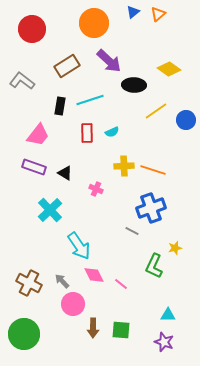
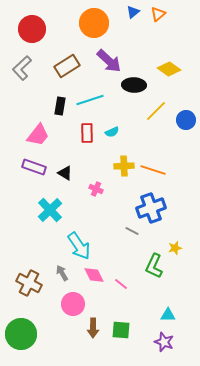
gray L-shape: moved 13 px up; rotated 80 degrees counterclockwise
yellow line: rotated 10 degrees counterclockwise
gray arrow: moved 8 px up; rotated 14 degrees clockwise
green circle: moved 3 px left
